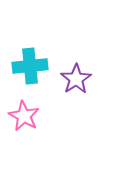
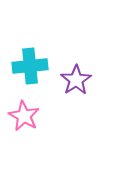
purple star: moved 1 px down
